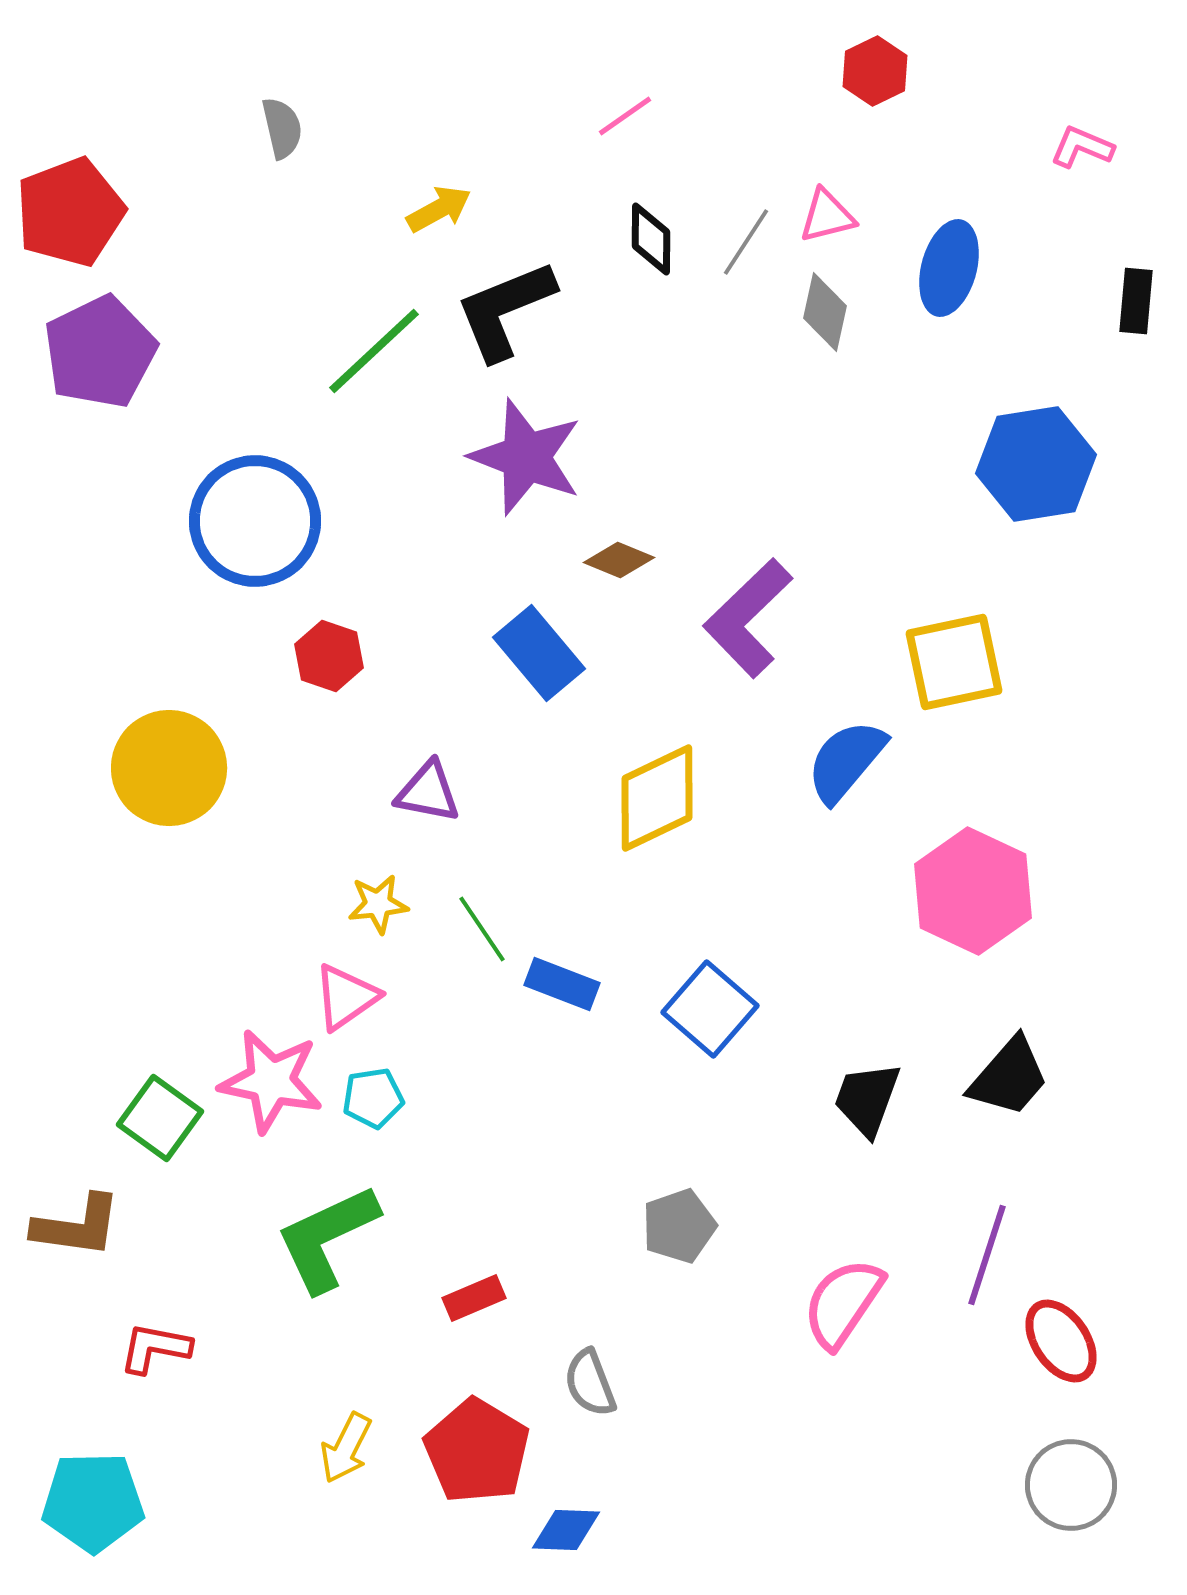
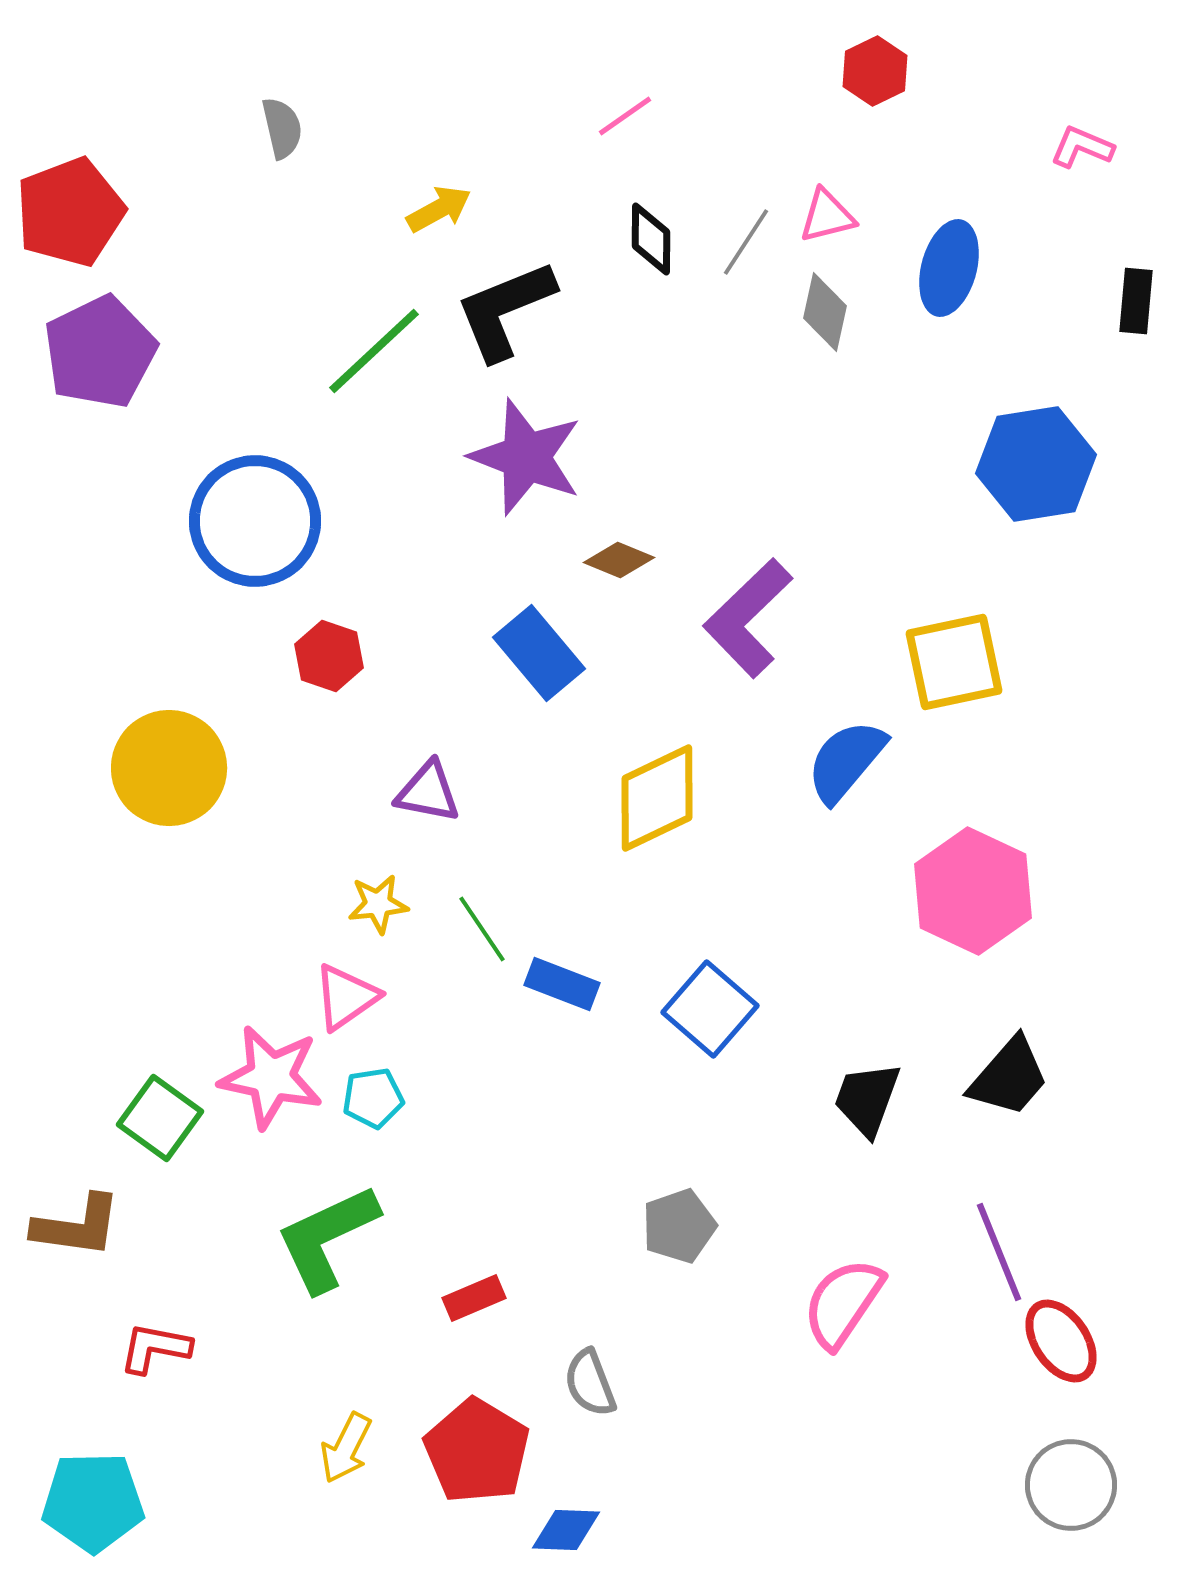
pink star at (271, 1081): moved 4 px up
purple line at (987, 1255): moved 12 px right, 3 px up; rotated 40 degrees counterclockwise
